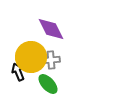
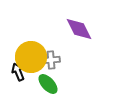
purple diamond: moved 28 px right
